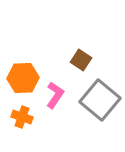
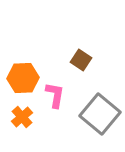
pink L-shape: rotated 24 degrees counterclockwise
gray square: moved 14 px down
orange cross: rotated 30 degrees clockwise
